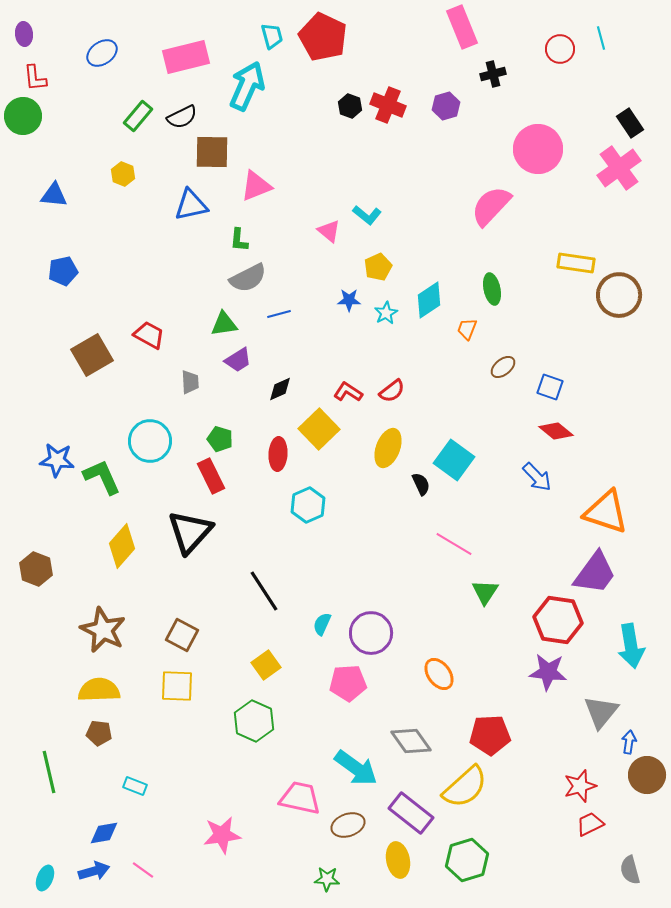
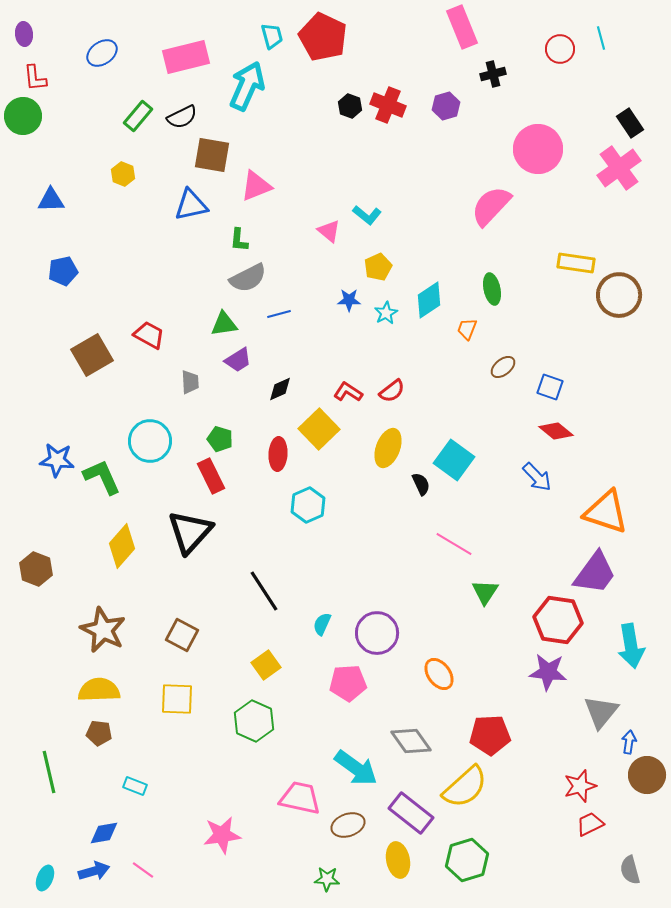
brown square at (212, 152): moved 3 px down; rotated 9 degrees clockwise
blue triangle at (54, 195): moved 3 px left, 5 px down; rotated 8 degrees counterclockwise
purple circle at (371, 633): moved 6 px right
yellow square at (177, 686): moved 13 px down
